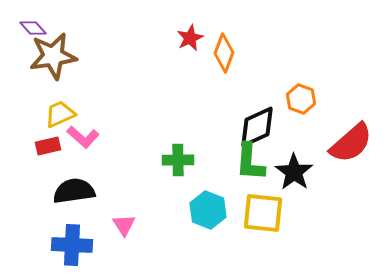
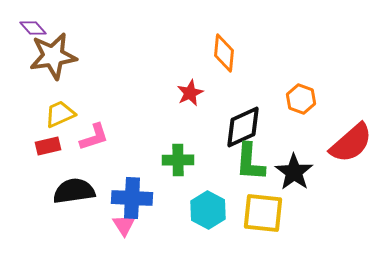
red star: moved 55 px down
orange diamond: rotated 15 degrees counterclockwise
black diamond: moved 14 px left
pink L-shape: moved 11 px right; rotated 60 degrees counterclockwise
cyan hexagon: rotated 6 degrees clockwise
blue cross: moved 60 px right, 47 px up
